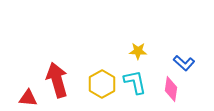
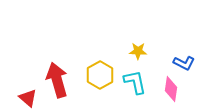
blue L-shape: rotated 15 degrees counterclockwise
yellow hexagon: moved 2 px left, 9 px up
red triangle: rotated 36 degrees clockwise
